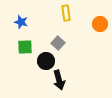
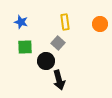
yellow rectangle: moved 1 px left, 9 px down
